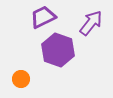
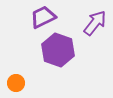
purple arrow: moved 4 px right
orange circle: moved 5 px left, 4 px down
